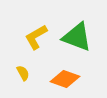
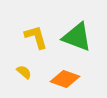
yellow L-shape: rotated 104 degrees clockwise
yellow semicircle: moved 1 px right, 1 px up; rotated 21 degrees counterclockwise
